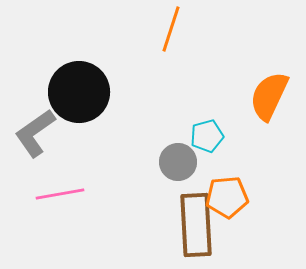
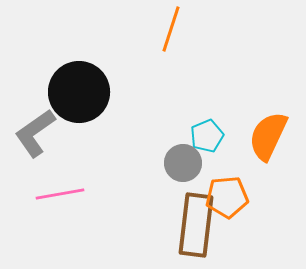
orange semicircle: moved 1 px left, 40 px down
cyan pentagon: rotated 8 degrees counterclockwise
gray circle: moved 5 px right, 1 px down
brown rectangle: rotated 10 degrees clockwise
